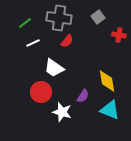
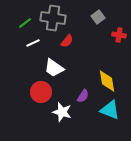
gray cross: moved 6 px left
